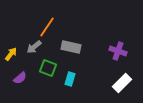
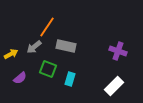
gray rectangle: moved 5 px left, 1 px up
yellow arrow: rotated 24 degrees clockwise
green square: moved 1 px down
white rectangle: moved 8 px left, 3 px down
